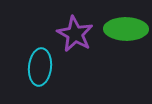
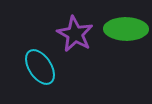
cyan ellipse: rotated 39 degrees counterclockwise
